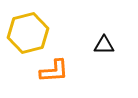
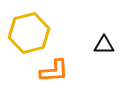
yellow hexagon: moved 1 px right
